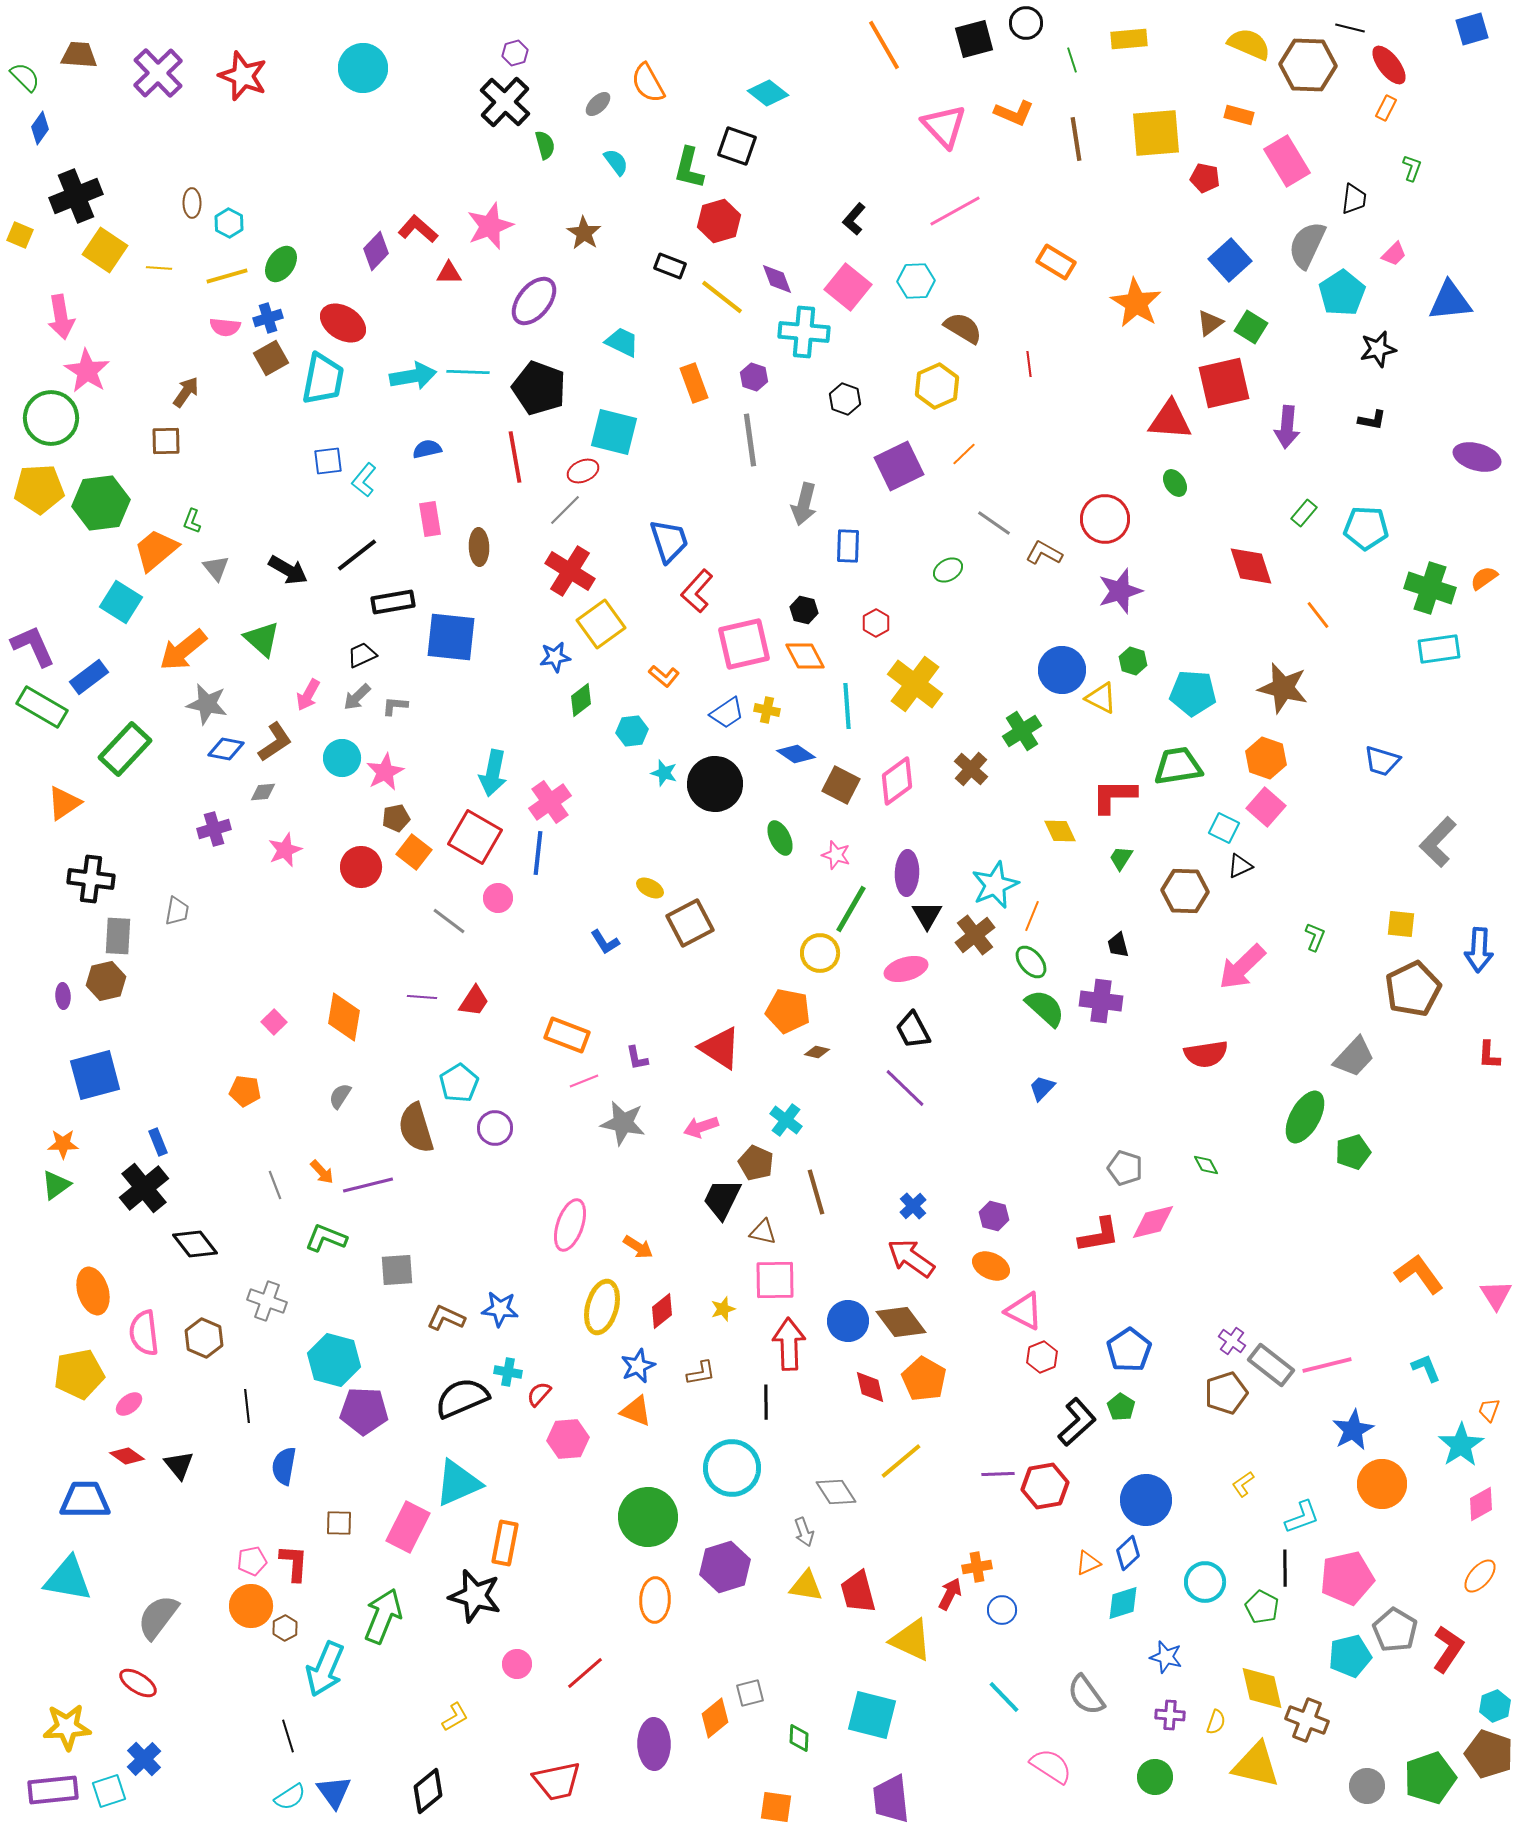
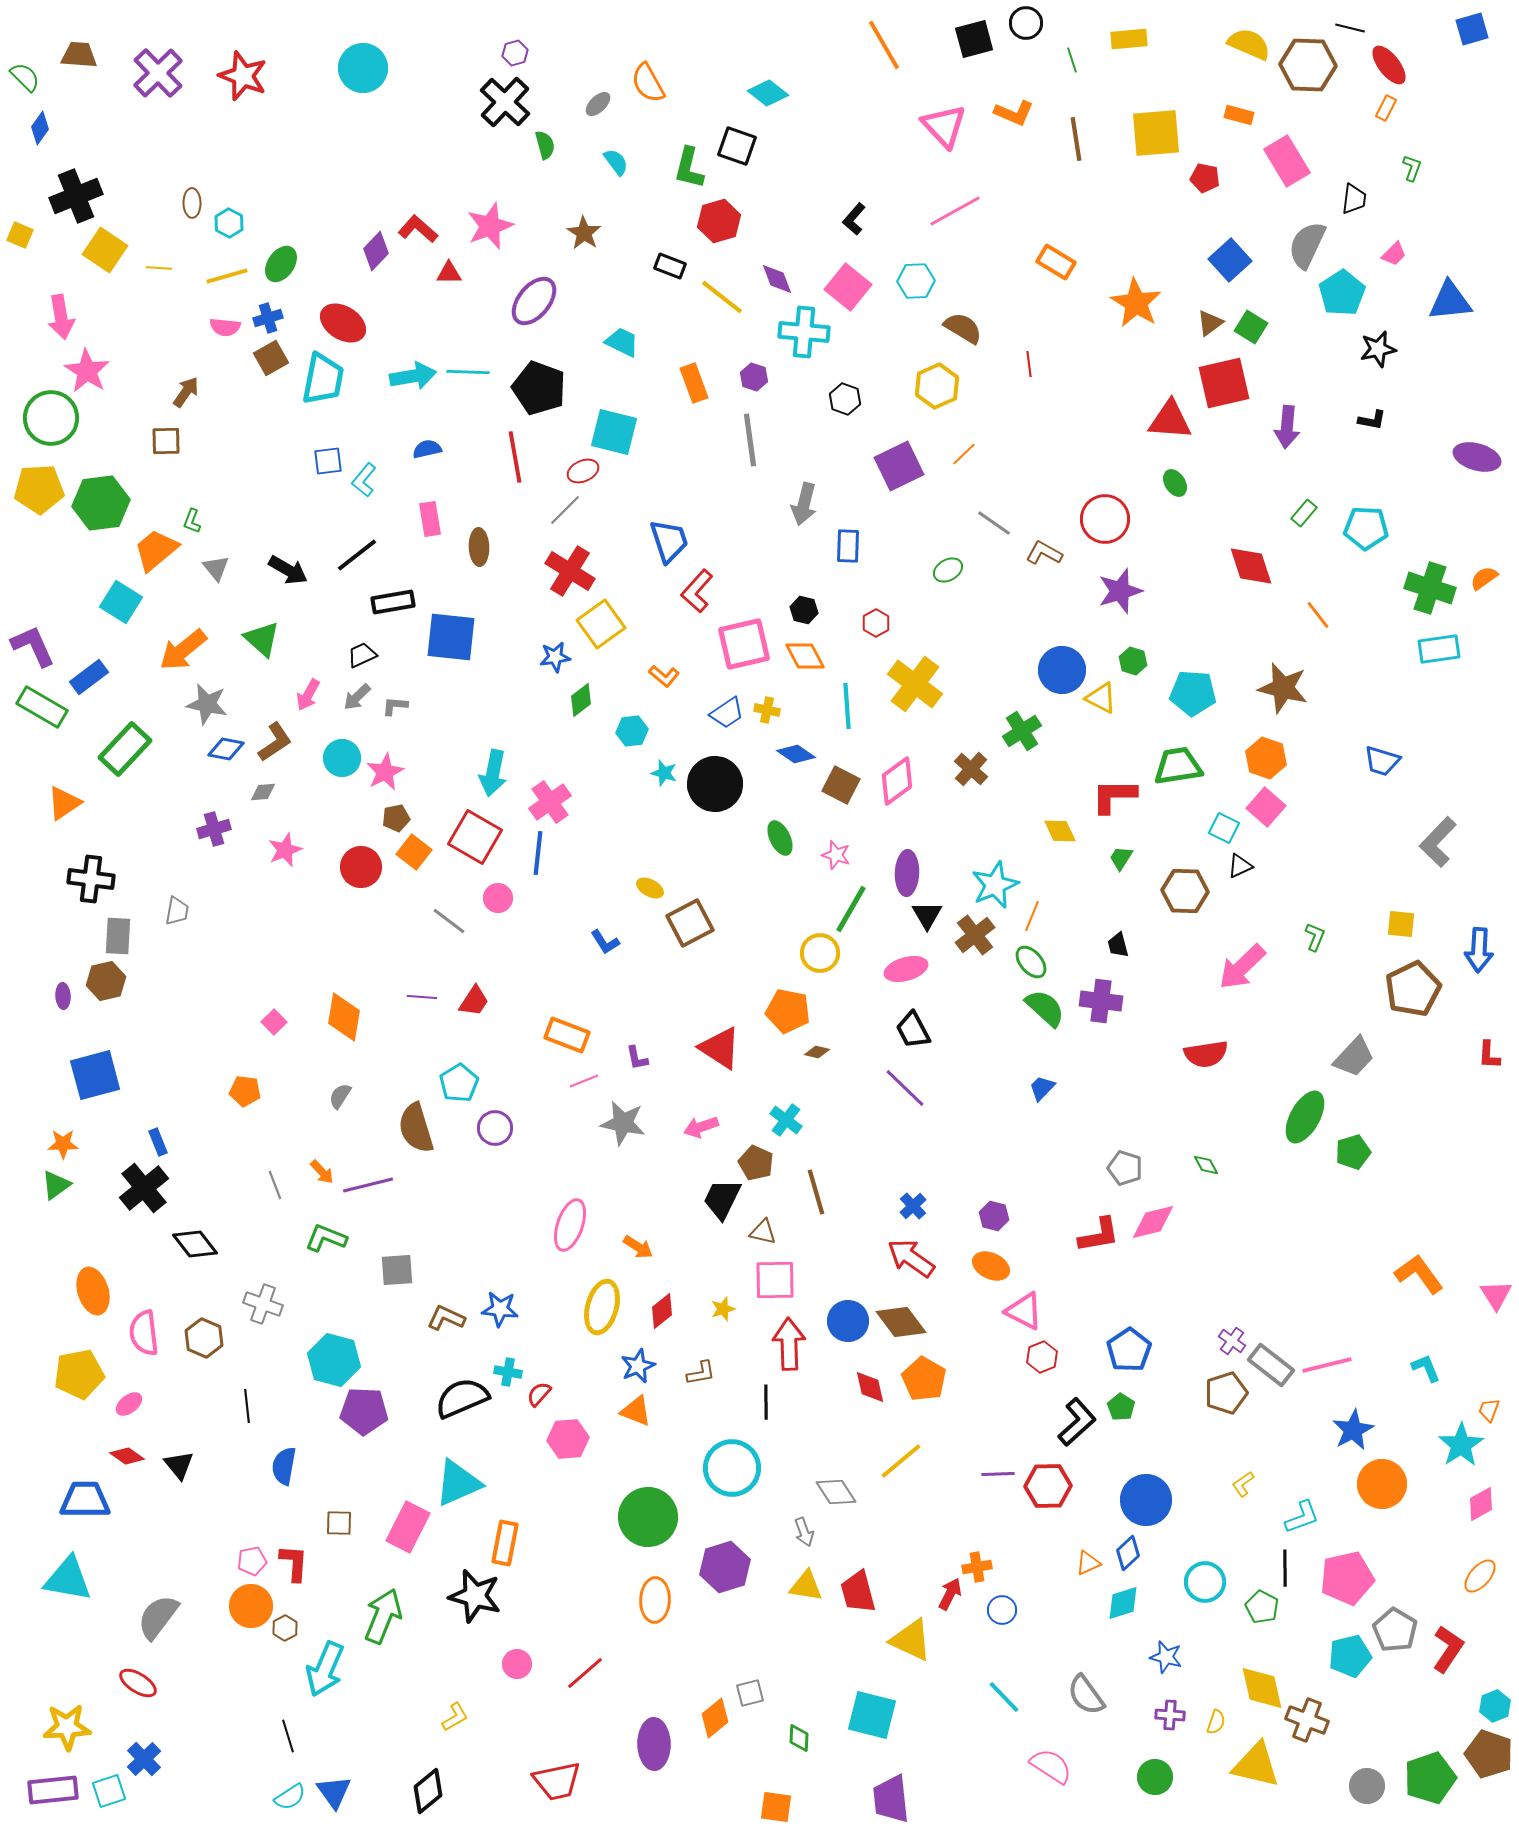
gray cross at (267, 1301): moved 4 px left, 3 px down
red hexagon at (1045, 1486): moved 3 px right; rotated 9 degrees clockwise
